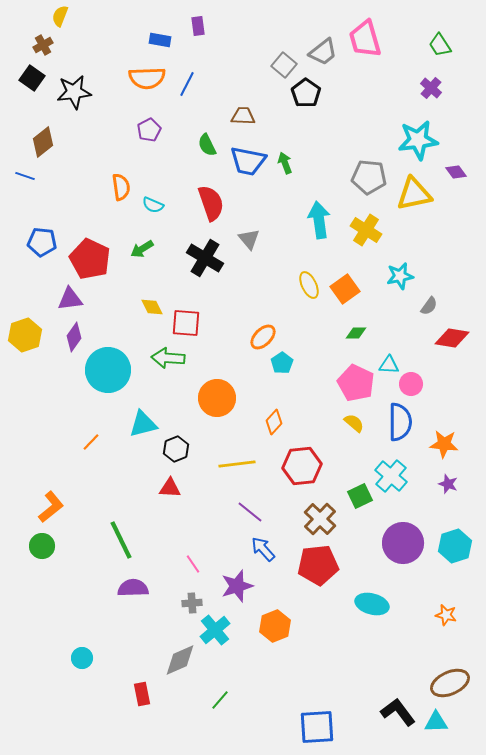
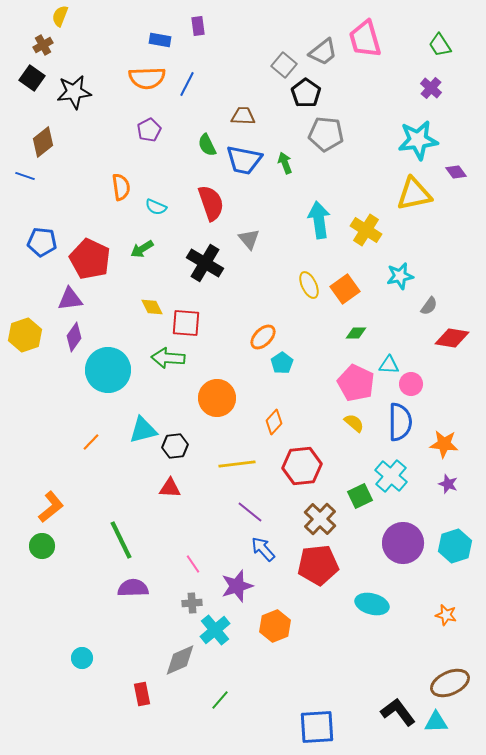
blue trapezoid at (248, 161): moved 4 px left, 1 px up
gray pentagon at (369, 177): moved 43 px left, 43 px up
cyan semicircle at (153, 205): moved 3 px right, 2 px down
black cross at (205, 258): moved 5 px down
cyan triangle at (143, 424): moved 6 px down
black hexagon at (176, 449): moved 1 px left, 3 px up; rotated 15 degrees clockwise
